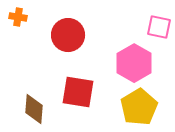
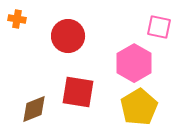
orange cross: moved 1 px left, 2 px down
red circle: moved 1 px down
brown diamond: rotated 64 degrees clockwise
